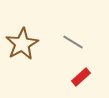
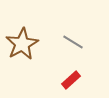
red rectangle: moved 10 px left, 3 px down
